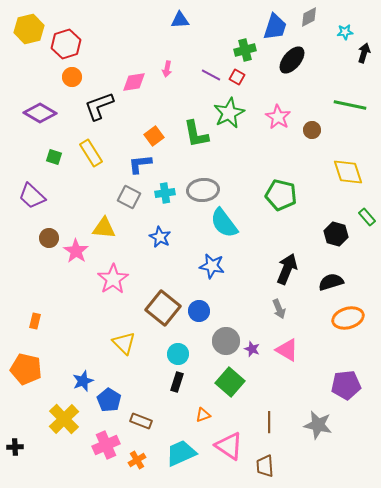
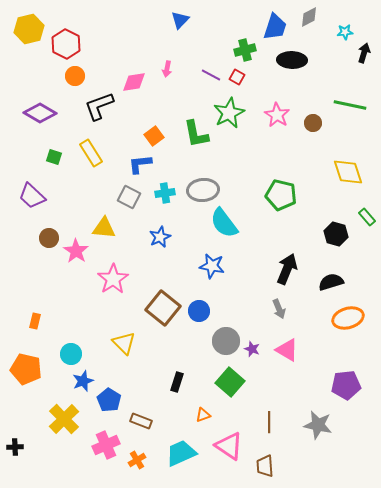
blue triangle at (180, 20): rotated 42 degrees counterclockwise
red hexagon at (66, 44): rotated 16 degrees counterclockwise
black ellipse at (292, 60): rotated 52 degrees clockwise
orange circle at (72, 77): moved 3 px right, 1 px up
pink star at (278, 117): moved 1 px left, 2 px up
brown circle at (312, 130): moved 1 px right, 7 px up
blue star at (160, 237): rotated 20 degrees clockwise
cyan circle at (178, 354): moved 107 px left
